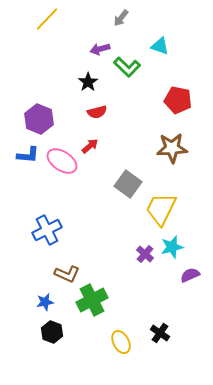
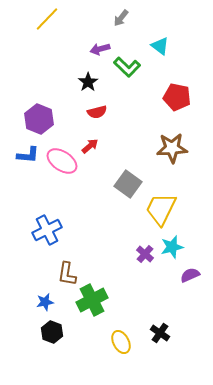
cyan triangle: rotated 18 degrees clockwise
red pentagon: moved 1 px left, 3 px up
brown L-shape: rotated 75 degrees clockwise
